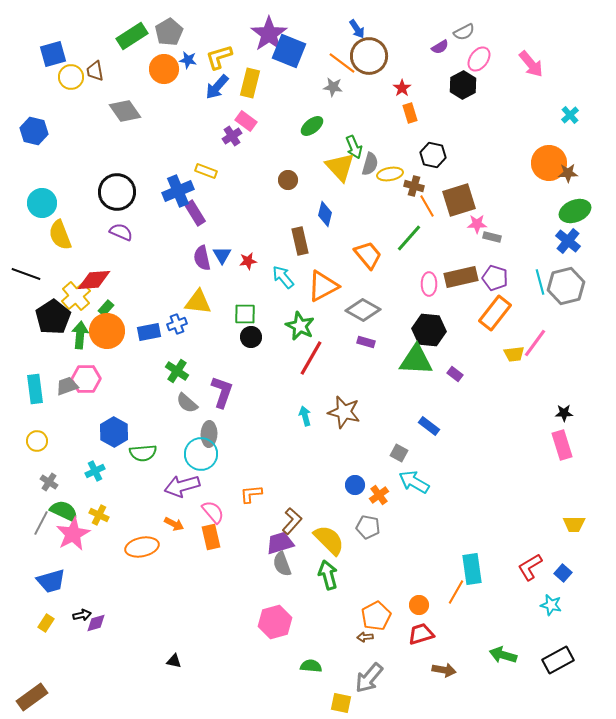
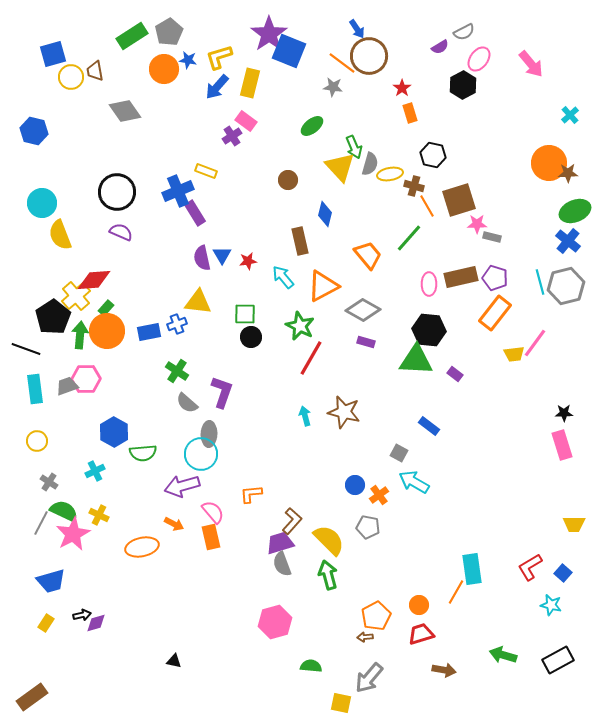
black line at (26, 274): moved 75 px down
